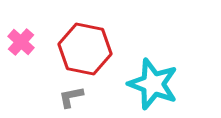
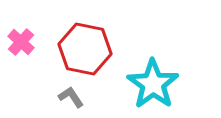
cyan star: rotated 15 degrees clockwise
gray L-shape: rotated 68 degrees clockwise
